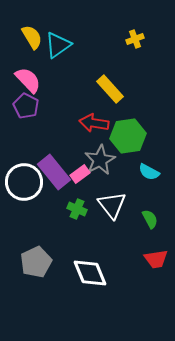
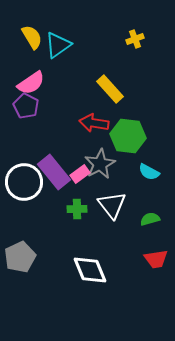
pink semicircle: moved 3 px right, 3 px down; rotated 100 degrees clockwise
green hexagon: rotated 16 degrees clockwise
gray star: moved 4 px down
green cross: rotated 24 degrees counterclockwise
green semicircle: rotated 78 degrees counterclockwise
gray pentagon: moved 16 px left, 5 px up
white diamond: moved 3 px up
